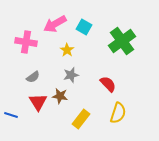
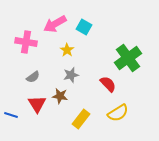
green cross: moved 6 px right, 17 px down
red triangle: moved 1 px left, 2 px down
yellow semicircle: rotated 40 degrees clockwise
